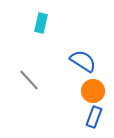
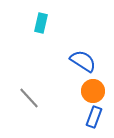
gray line: moved 18 px down
